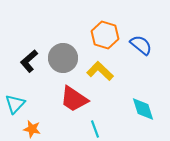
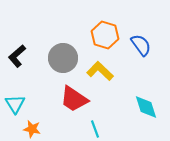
blue semicircle: rotated 15 degrees clockwise
black L-shape: moved 12 px left, 5 px up
cyan triangle: rotated 15 degrees counterclockwise
cyan diamond: moved 3 px right, 2 px up
